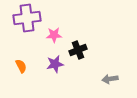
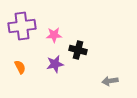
purple cross: moved 5 px left, 8 px down
black cross: rotated 36 degrees clockwise
orange semicircle: moved 1 px left, 1 px down
gray arrow: moved 2 px down
